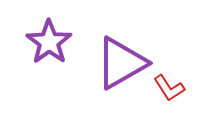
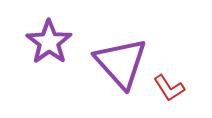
purple triangle: rotated 42 degrees counterclockwise
